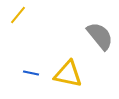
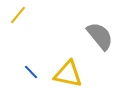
blue line: moved 1 px up; rotated 35 degrees clockwise
